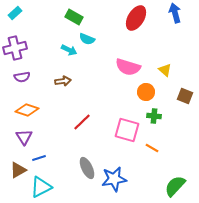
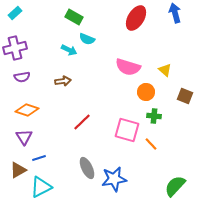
orange line: moved 1 px left, 4 px up; rotated 16 degrees clockwise
